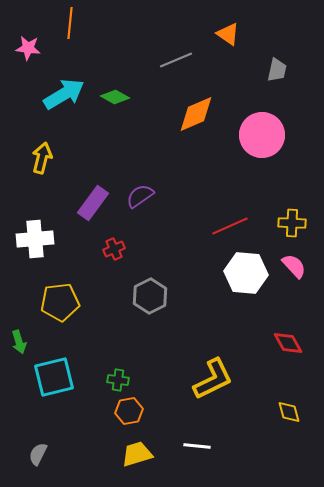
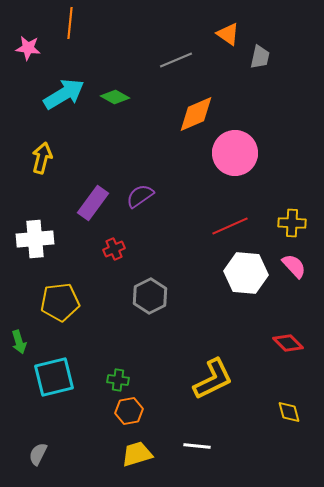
gray trapezoid: moved 17 px left, 13 px up
pink circle: moved 27 px left, 18 px down
red diamond: rotated 16 degrees counterclockwise
